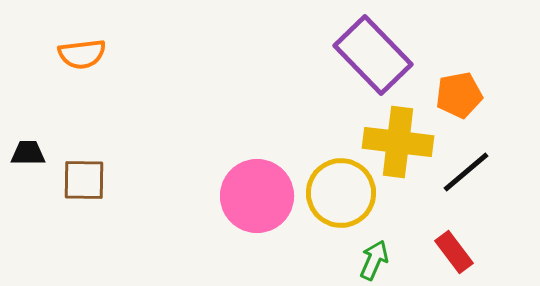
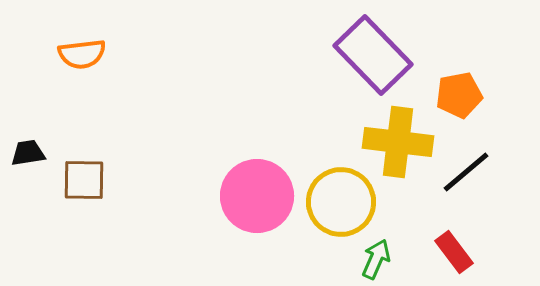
black trapezoid: rotated 9 degrees counterclockwise
yellow circle: moved 9 px down
green arrow: moved 2 px right, 1 px up
